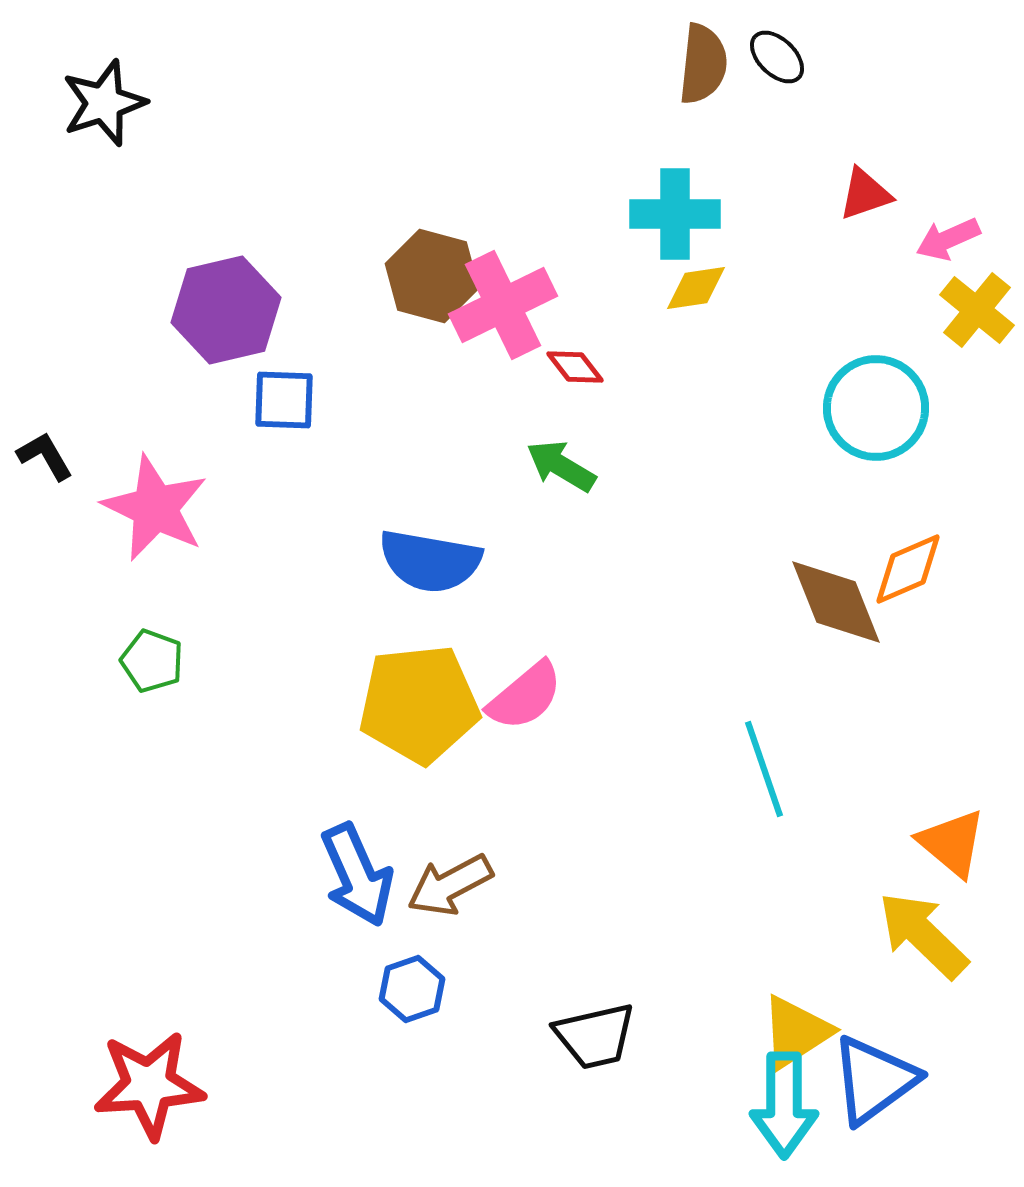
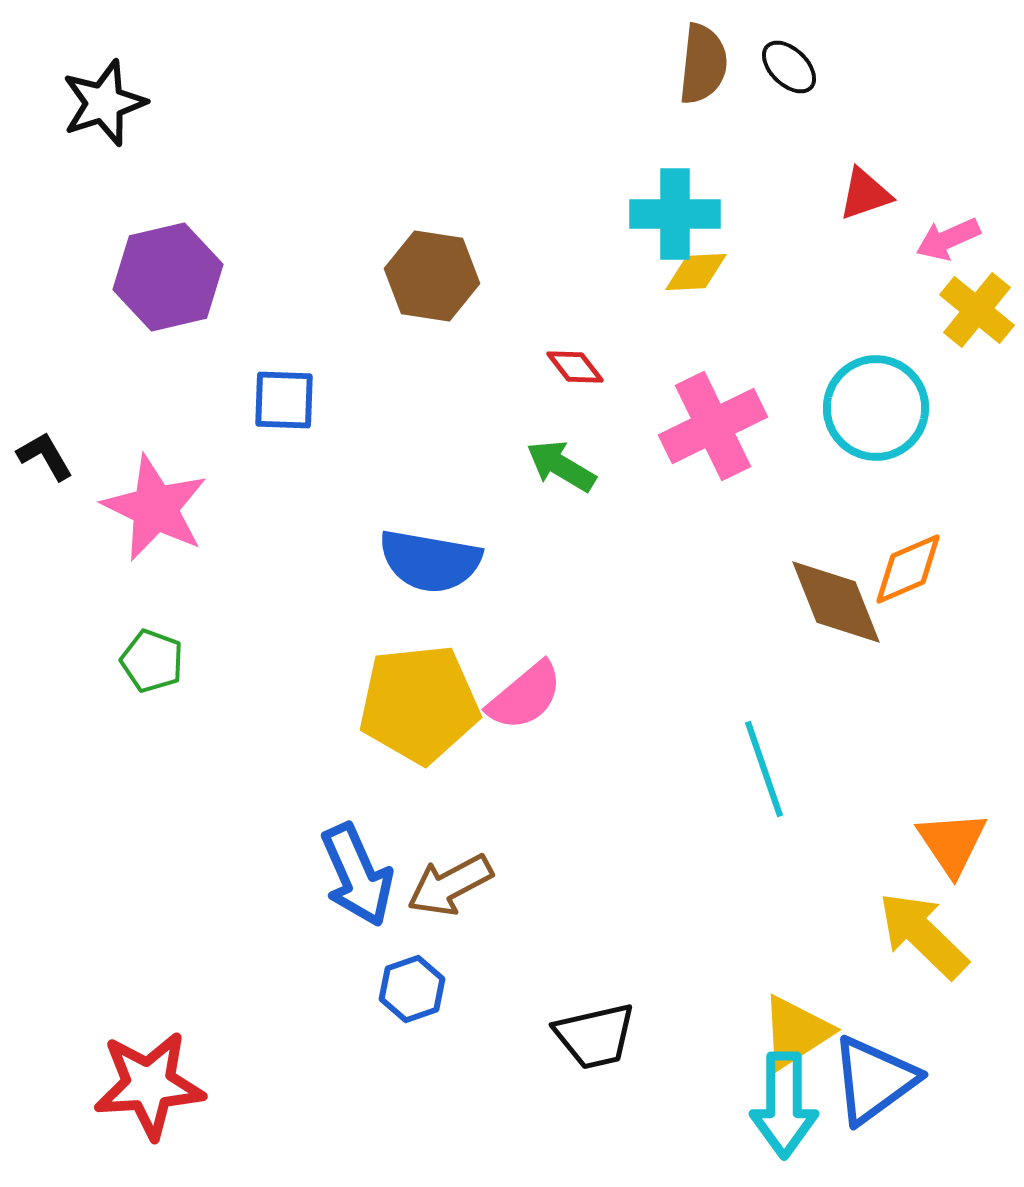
black ellipse: moved 12 px right, 10 px down
brown hexagon: rotated 6 degrees counterclockwise
yellow diamond: moved 16 px up; rotated 6 degrees clockwise
pink cross: moved 210 px right, 121 px down
purple hexagon: moved 58 px left, 33 px up
orange triangle: rotated 16 degrees clockwise
